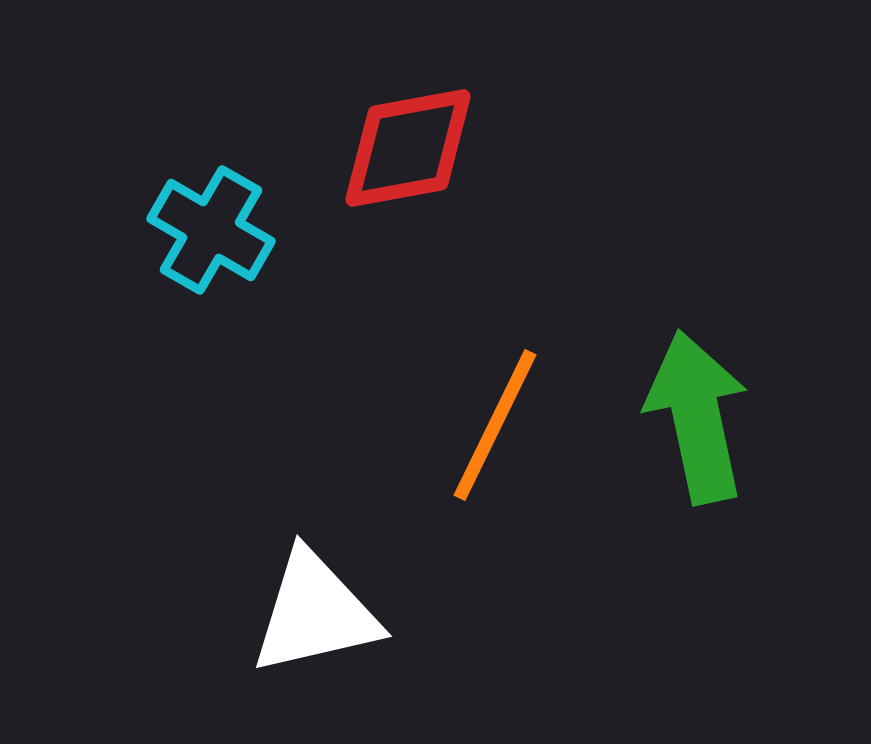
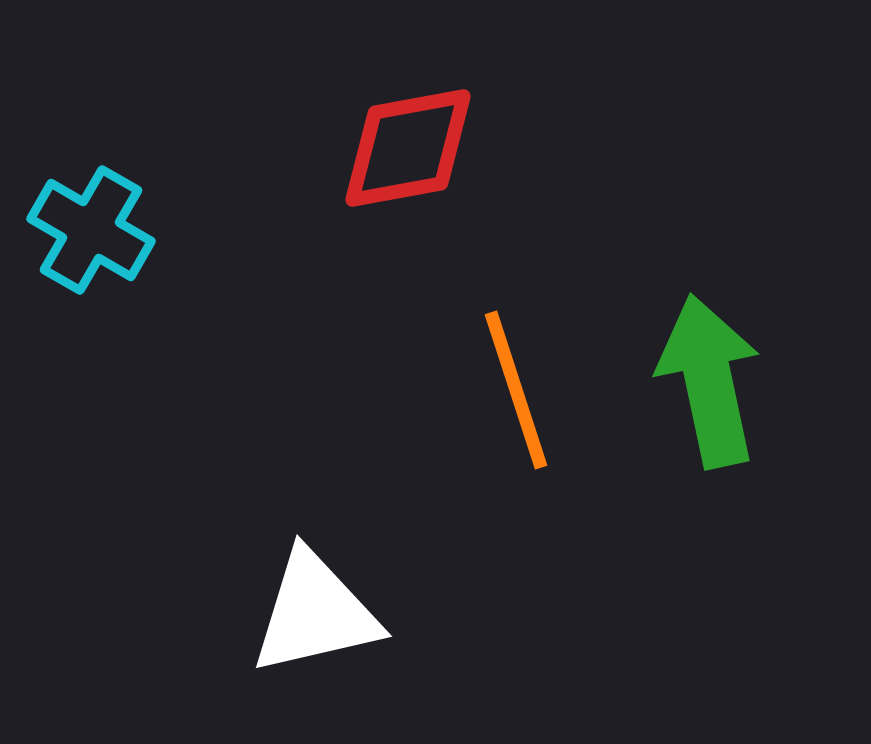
cyan cross: moved 120 px left
green arrow: moved 12 px right, 36 px up
orange line: moved 21 px right, 35 px up; rotated 44 degrees counterclockwise
